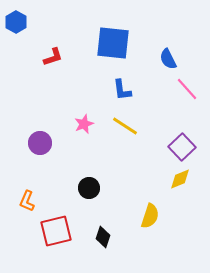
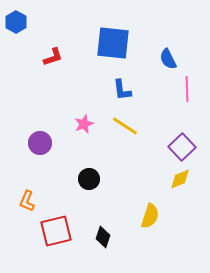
pink line: rotated 40 degrees clockwise
black circle: moved 9 px up
